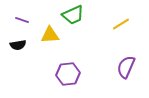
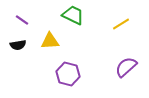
green trapezoid: rotated 130 degrees counterclockwise
purple line: rotated 16 degrees clockwise
yellow triangle: moved 6 px down
purple semicircle: rotated 25 degrees clockwise
purple hexagon: rotated 20 degrees clockwise
